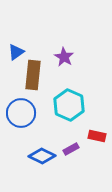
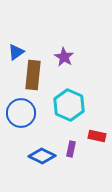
purple rectangle: rotated 49 degrees counterclockwise
